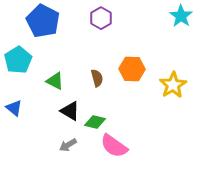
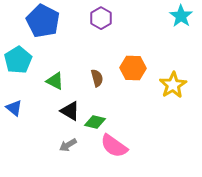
orange hexagon: moved 1 px right, 1 px up
